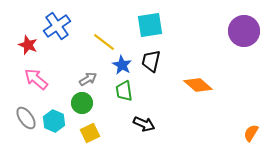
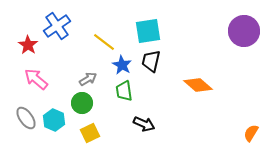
cyan square: moved 2 px left, 6 px down
red star: rotated 12 degrees clockwise
cyan hexagon: moved 1 px up
